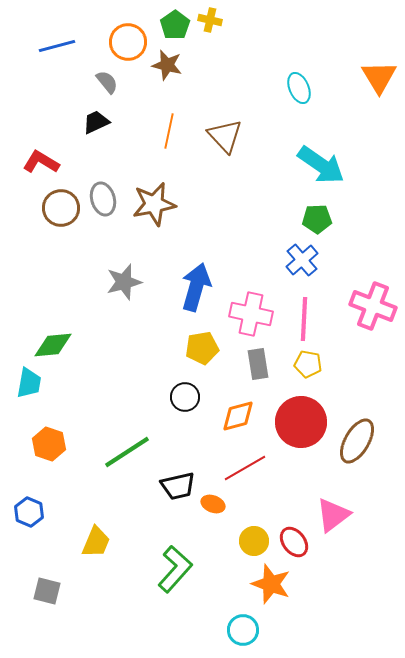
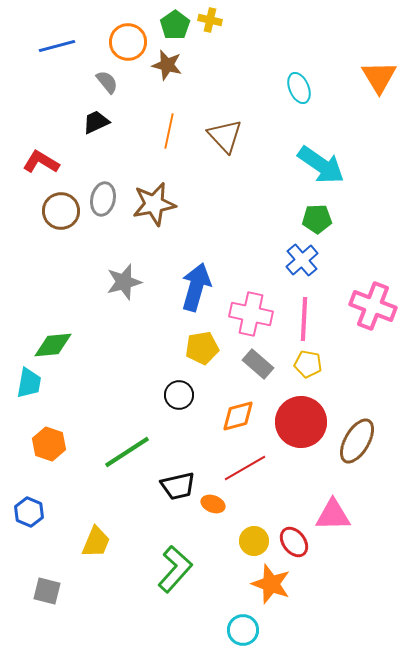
gray ellipse at (103, 199): rotated 28 degrees clockwise
brown circle at (61, 208): moved 3 px down
gray rectangle at (258, 364): rotated 40 degrees counterclockwise
black circle at (185, 397): moved 6 px left, 2 px up
pink triangle at (333, 515): rotated 36 degrees clockwise
